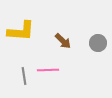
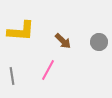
gray circle: moved 1 px right, 1 px up
pink line: rotated 60 degrees counterclockwise
gray line: moved 12 px left
